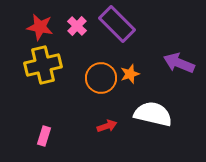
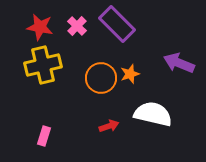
red arrow: moved 2 px right
